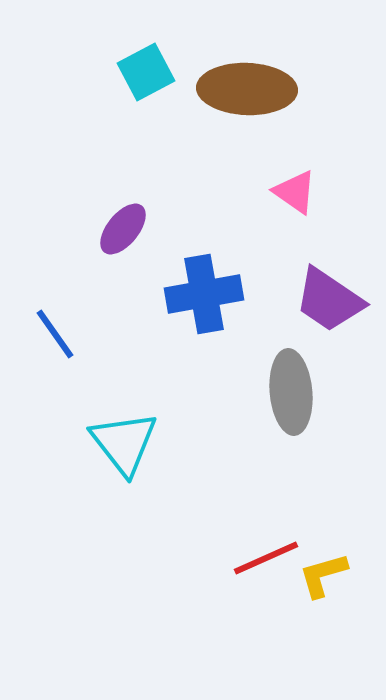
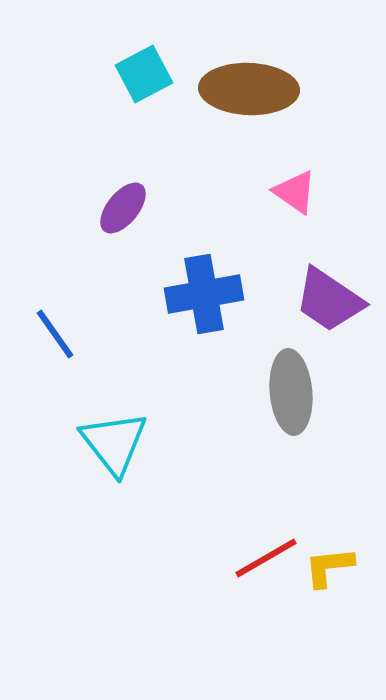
cyan square: moved 2 px left, 2 px down
brown ellipse: moved 2 px right
purple ellipse: moved 21 px up
cyan triangle: moved 10 px left
red line: rotated 6 degrees counterclockwise
yellow L-shape: moved 6 px right, 8 px up; rotated 10 degrees clockwise
